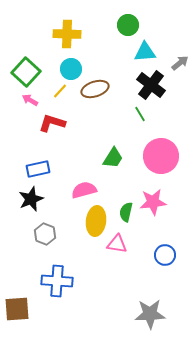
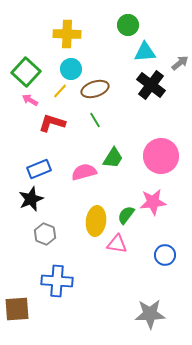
green line: moved 45 px left, 6 px down
blue rectangle: moved 1 px right; rotated 10 degrees counterclockwise
pink semicircle: moved 18 px up
green semicircle: moved 3 px down; rotated 24 degrees clockwise
